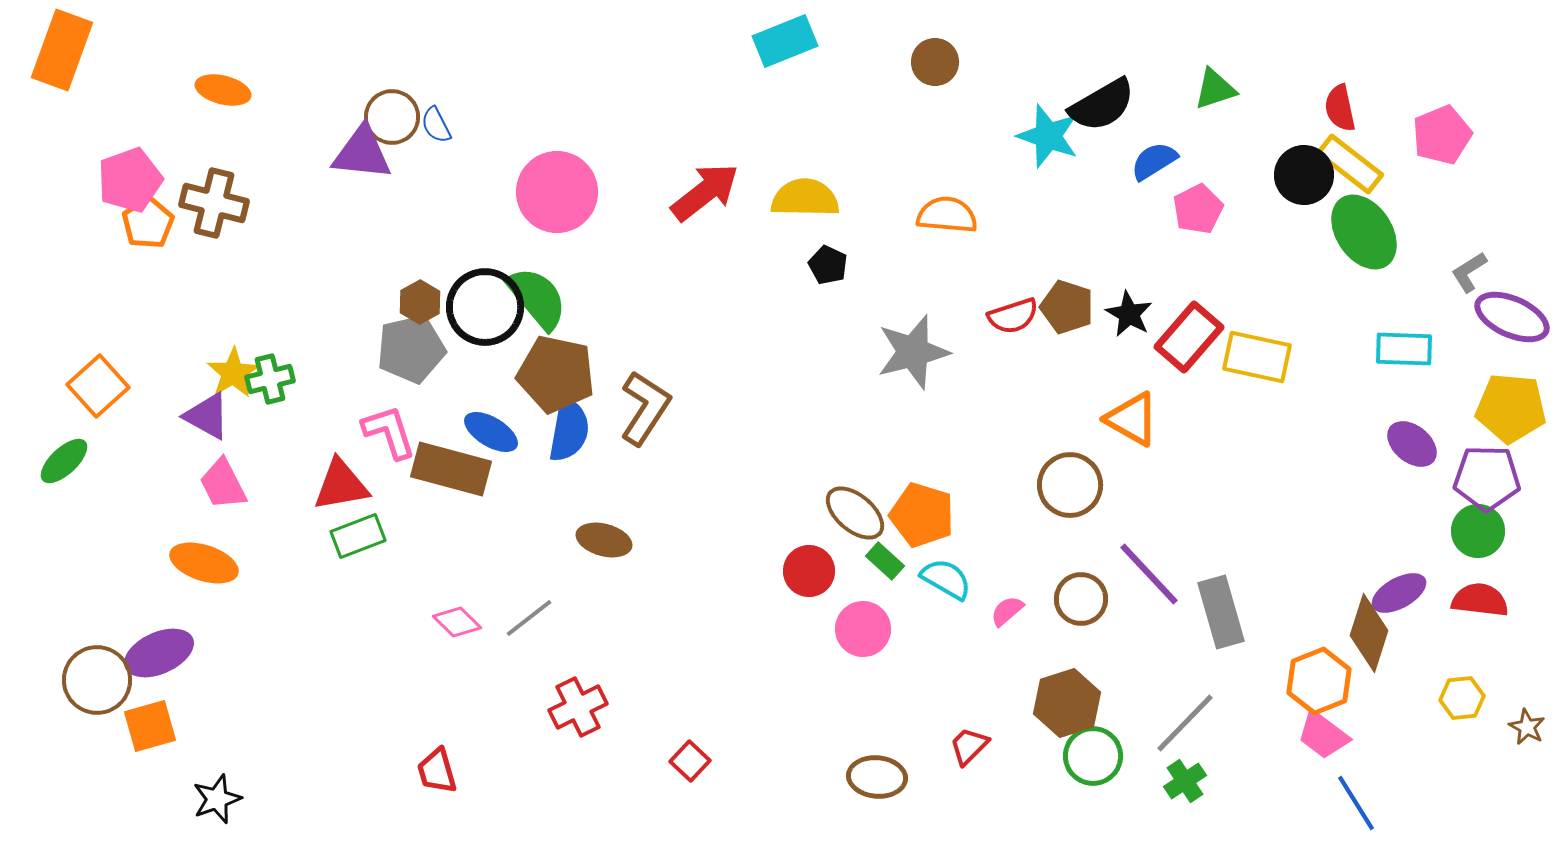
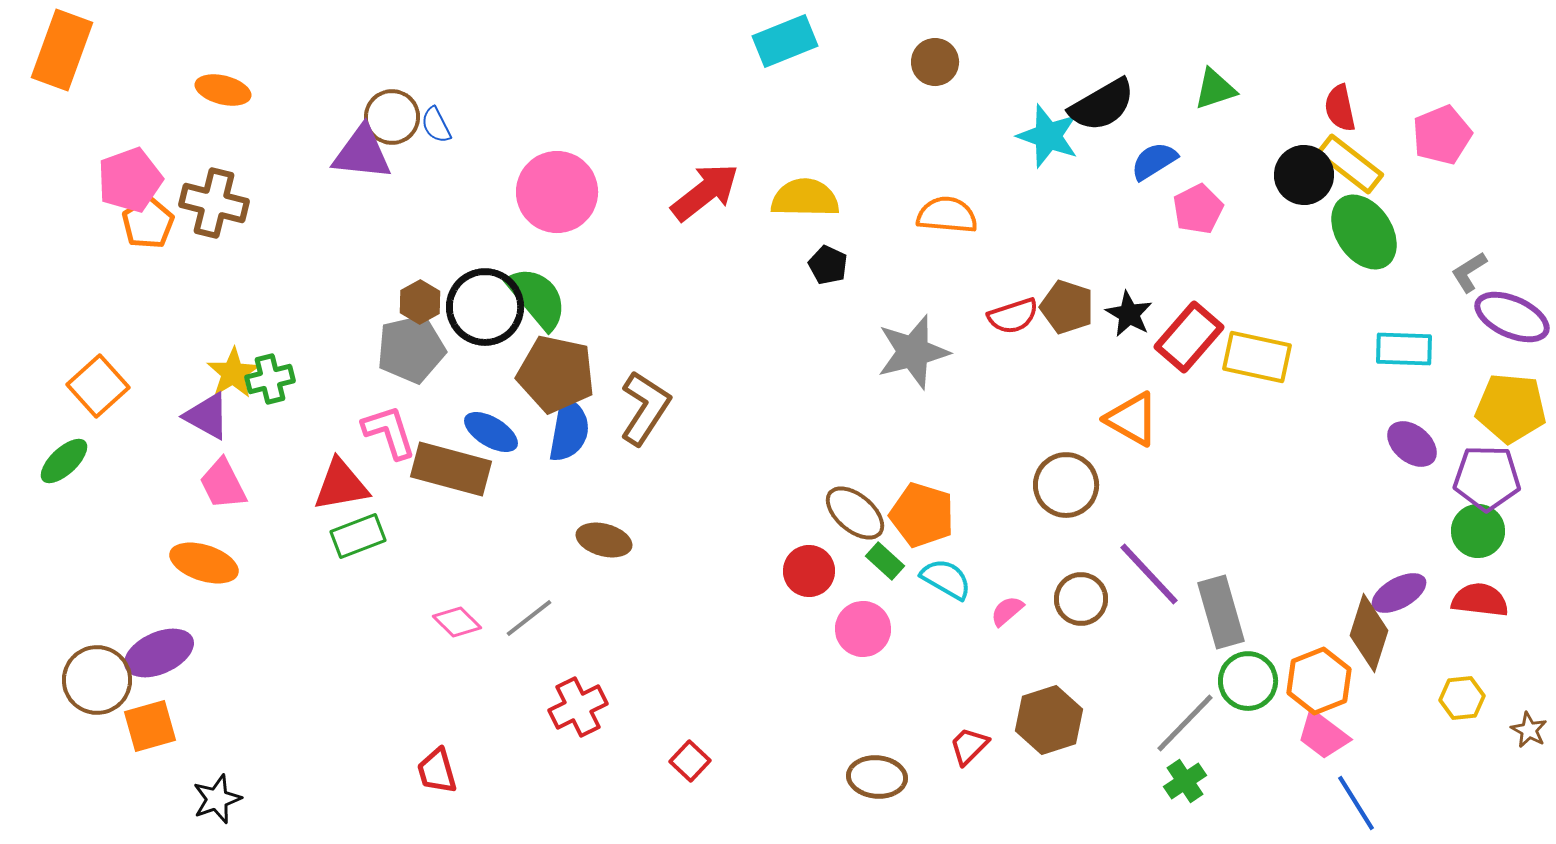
brown circle at (1070, 485): moved 4 px left
brown hexagon at (1067, 703): moved 18 px left, 17 px down
brown star at (1527, 727): moved 2 px right, 3 px down
green circle at (1093, 756): moved 155 px right, 75 px up
